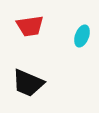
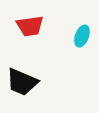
black trapezoid: moved 6 px left, 1 px up
